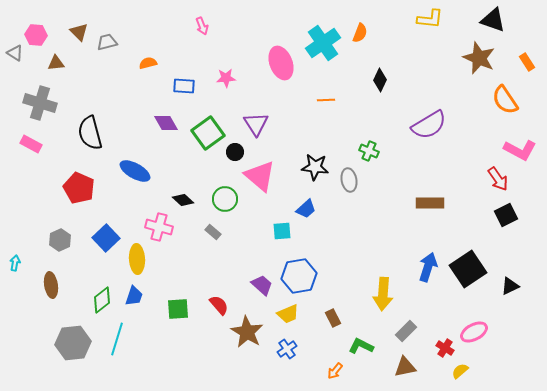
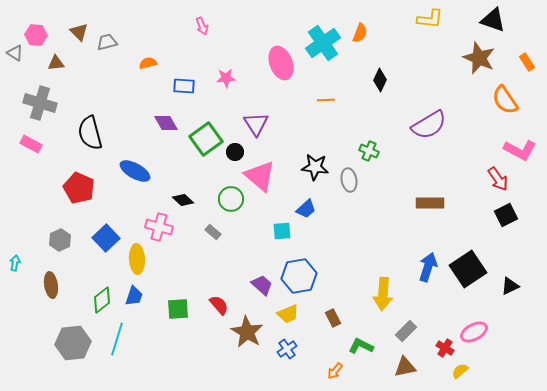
green square at (208, 133): moved 2 px left, 6 px down
green circle at (225, 199): moved 6 px right
